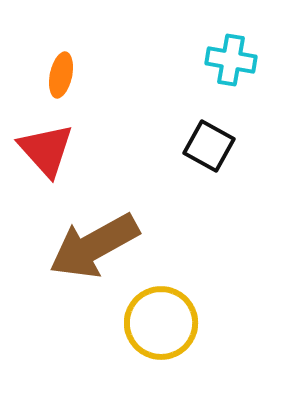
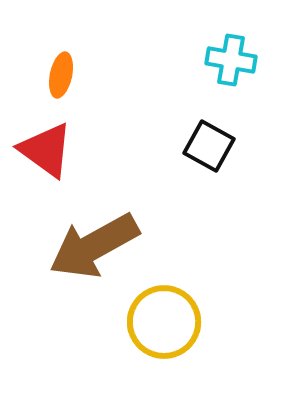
red triangle: rotated 12 degrees counterclockwise
yellow circle: moved 3 px right, 1 px up
